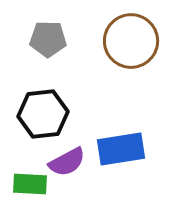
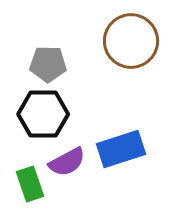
gray pentagon: moved 25 px down
black hexagon: rotated 6 degrees clockwise
blue rectangle: rotated 9 degrees counterclockwise
green rectangle: rotated 68 degrees clockwise
